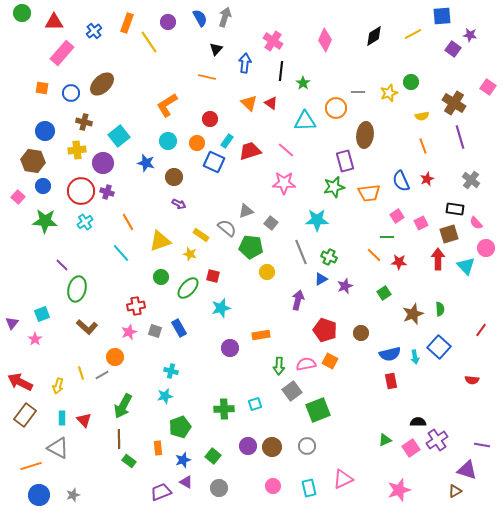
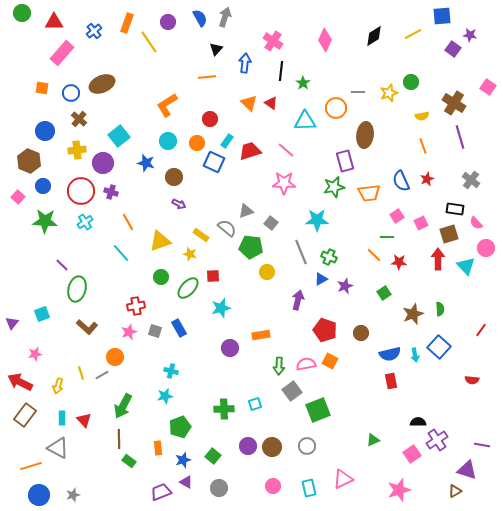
orange line at (207, 77): rotated 18 degrees counterclockwise
brown ellipse at (102, 84): rotated 20 degrees clockwise
brown cross at (84, 122): moved 5 px left, 3 px up; rotated 28 degrees clockwise
brown hexagon at (33, 161): moved 4 px left; rotated 15 degrees clockwise
purple cross at (107, 192): moved 4 px right
red square at (213, 276): rotated 16 degrees counterclockwise
pink star at (35, 339): moved 15 px down; rotated 24 degrees clockwise
cyan arrow at (415, 357): moved 2 px up
green triangle at (385, 440): moved 12 px left
pink square at (411, 448): moved 1 px right, 6 px down
